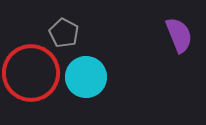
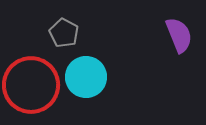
red circle: moved 12 px down
